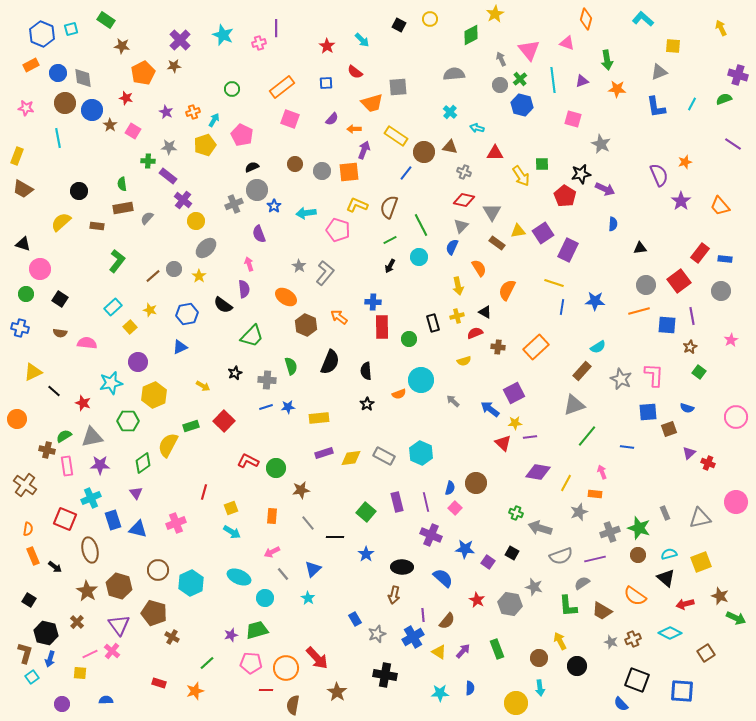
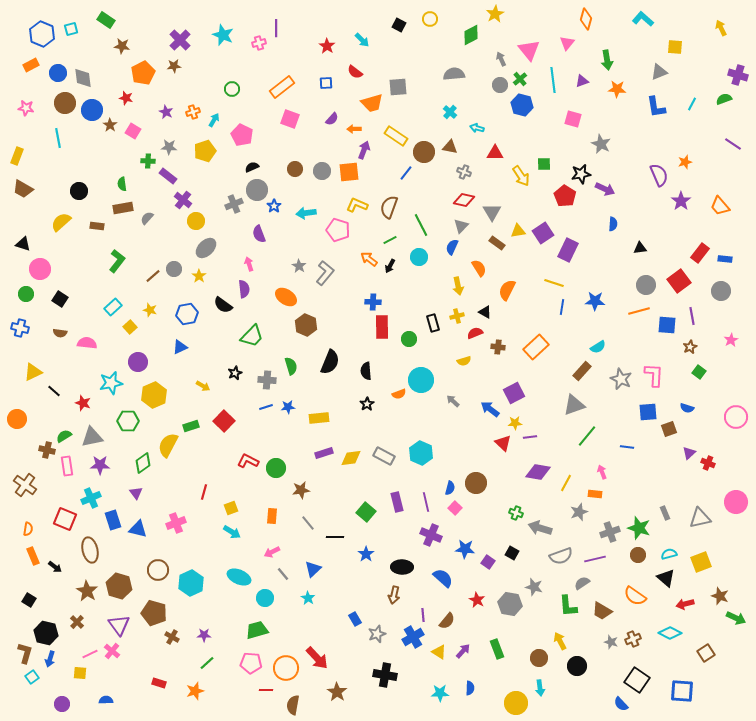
pink triangle at (567, 43): rotated 49 degrees clockwise
yellow square at (673, 46): moved 2 px right, 1 px down
yellow pentagon at (205, 145): moved 6 px down
brown circle at (295, 164): moved 5 px down
green square at (542, 164): moved 2 px right
orange arrow at (339, 317): moved 30 px right, 58 px up
purple star at (231, 635): moved 27 px left; rotated 16 degrees clockwise
black square at (637, 680): rotated 15 degrees clockwise
